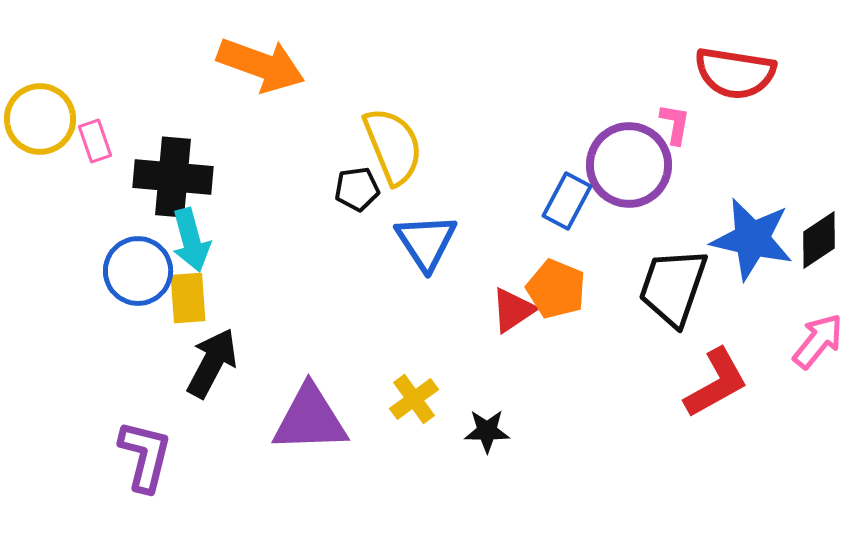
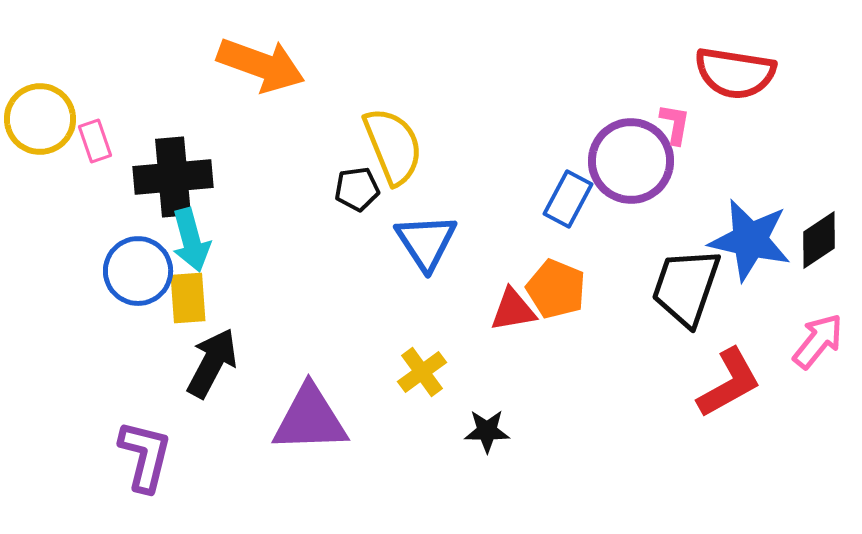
purple circle: moved 2 px right, 4 px up
black cross: rotated 10 degrees counterclockwise
blue rectangle: moved 1 px right, 2 px up
blue star: moved 2 px left, 1 px down
black trapezoid: moved 13 px right
red triangle: rotated 24 degrees clockwise
red L-shape: moved 13 px right
yellow cross: moved 8 px right, 27 px up
